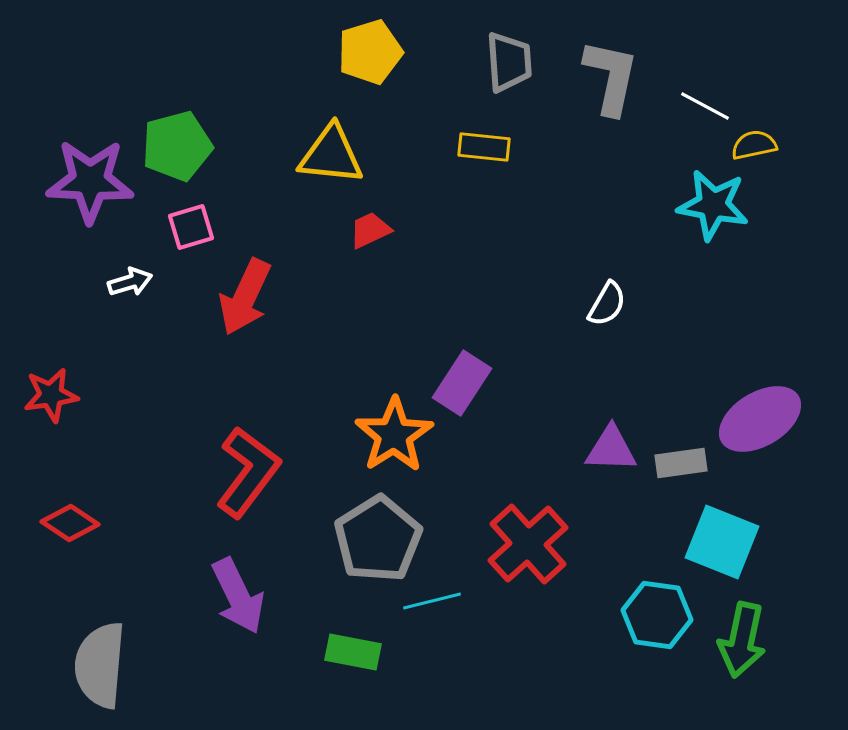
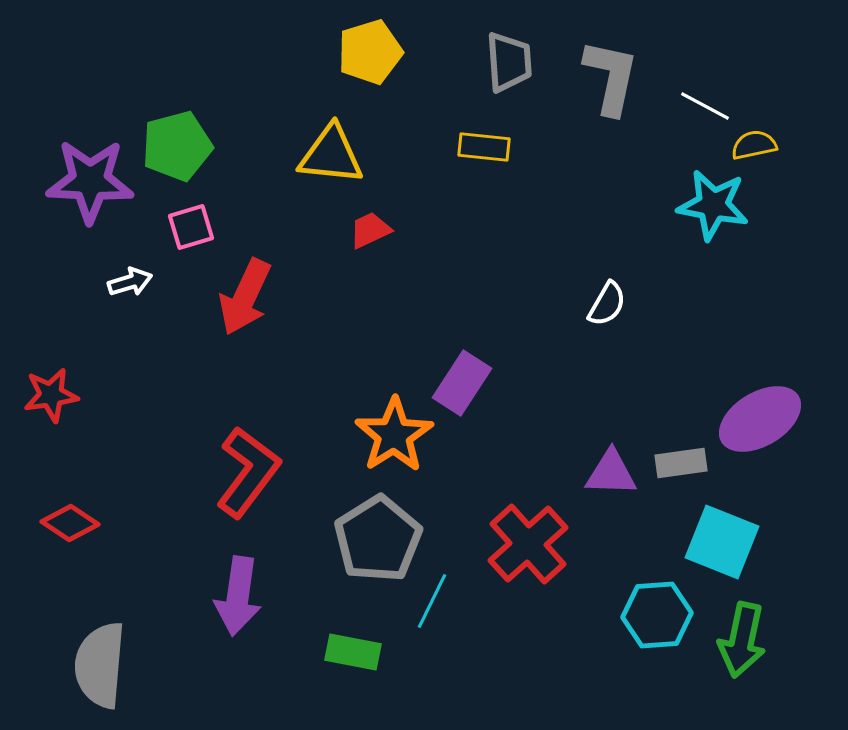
purple triangle: moved 24 px down
purple arrow: rotated 34 degrees clockwise
cyan line: rotated 50 degrees counterclockwise
cyan hexagon: rotated 12 degrees counterclockwise
